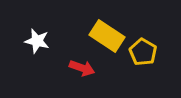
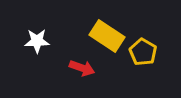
white star: rotated 15 degrees counterclockwise
